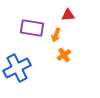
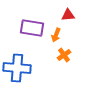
blue cross: rotated 32 degrees clockwise
